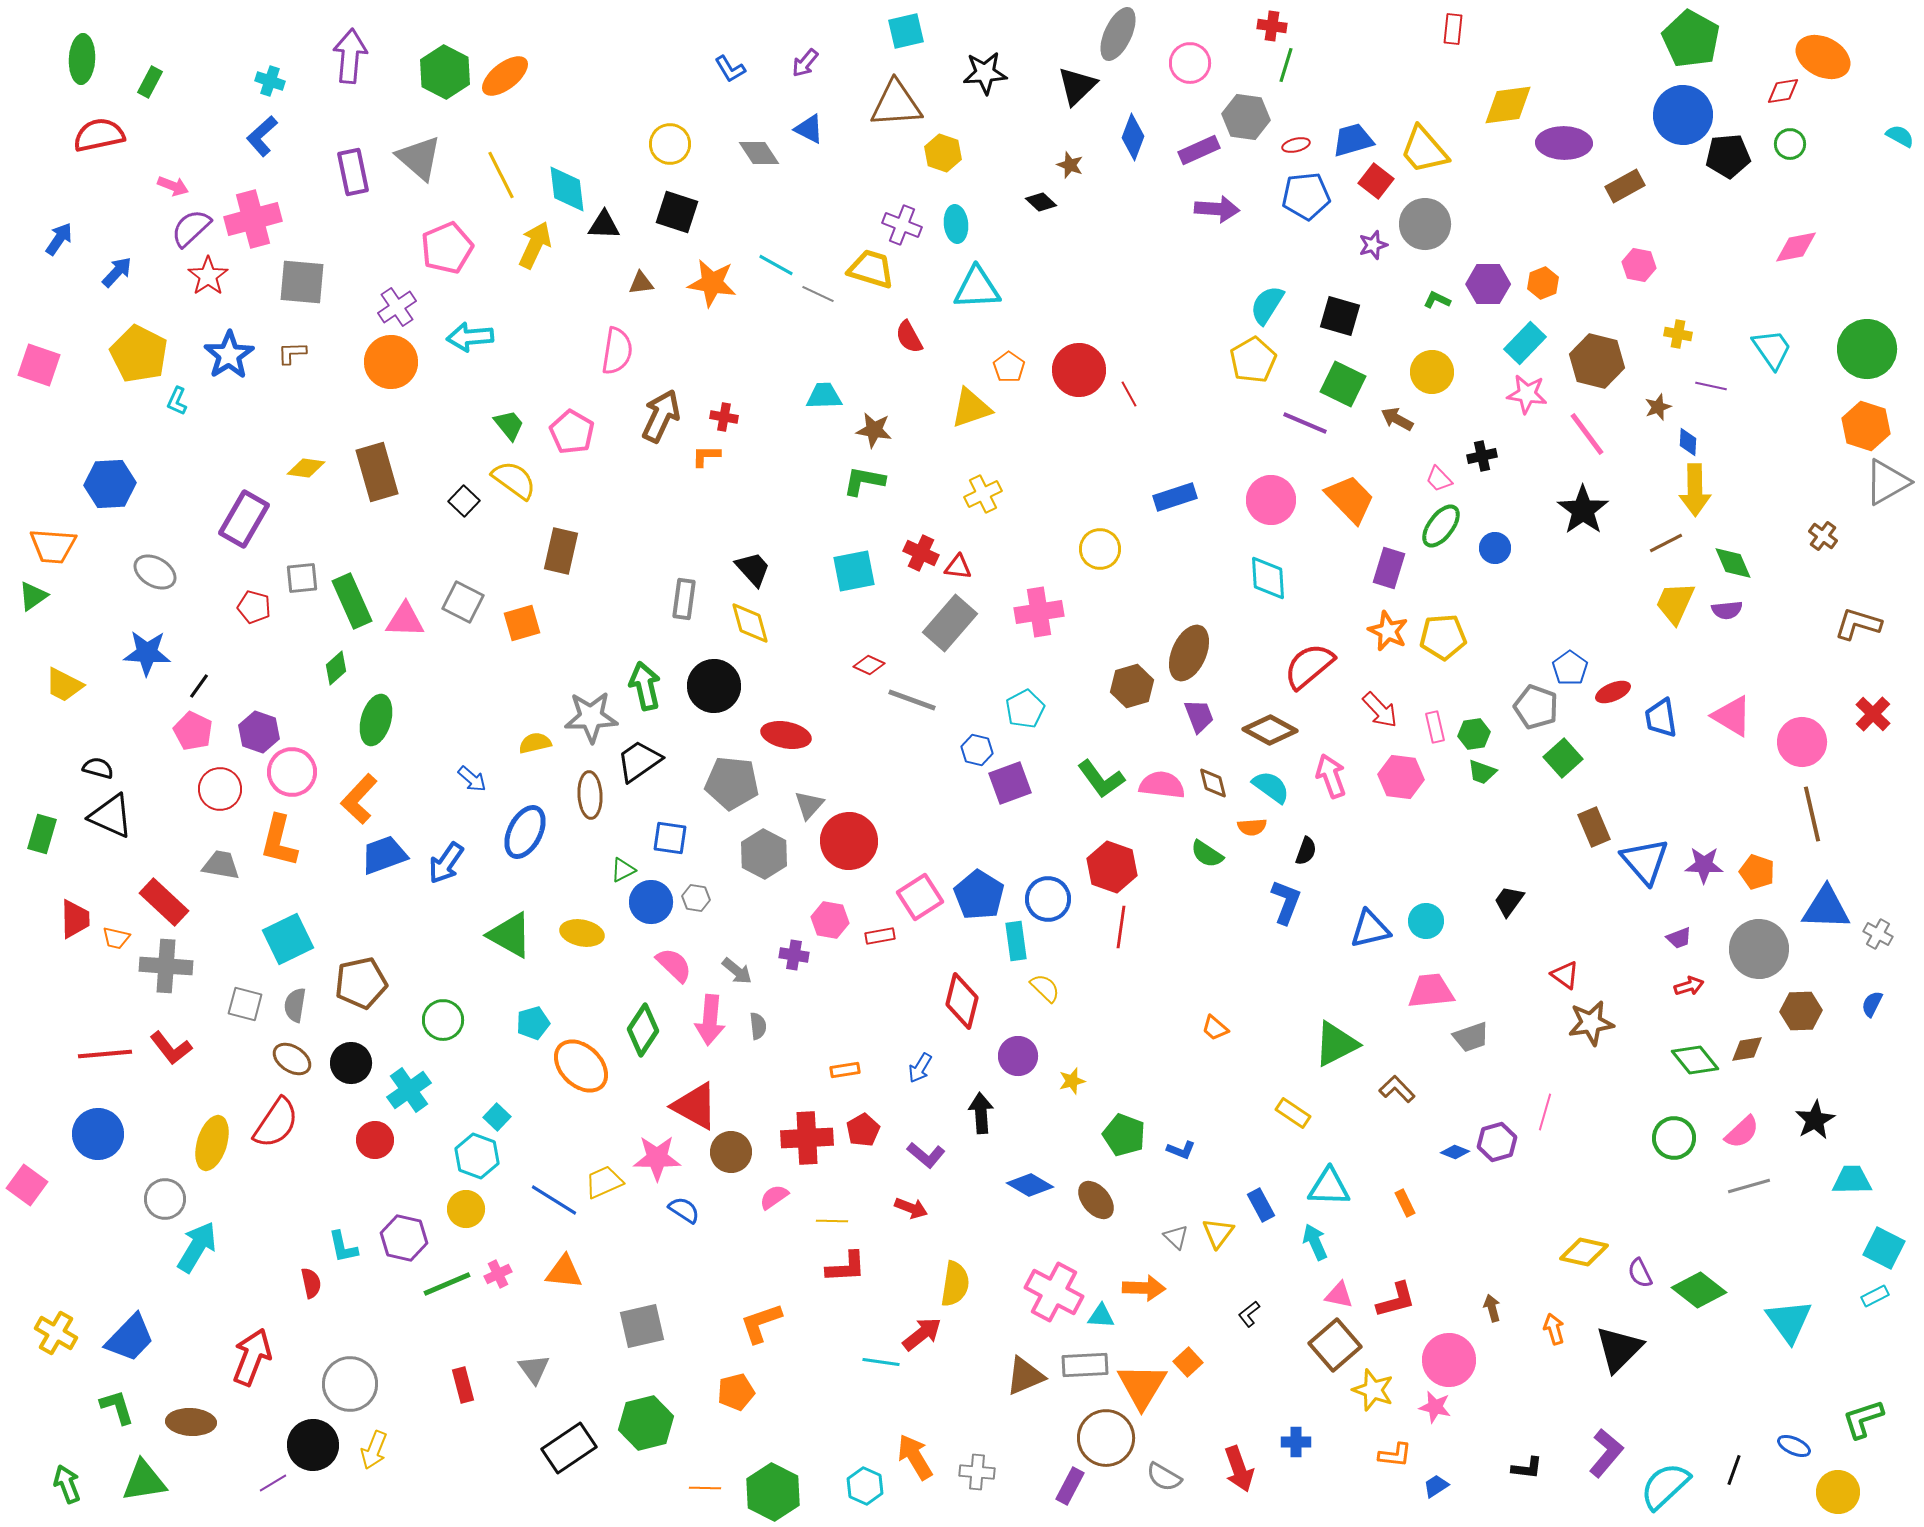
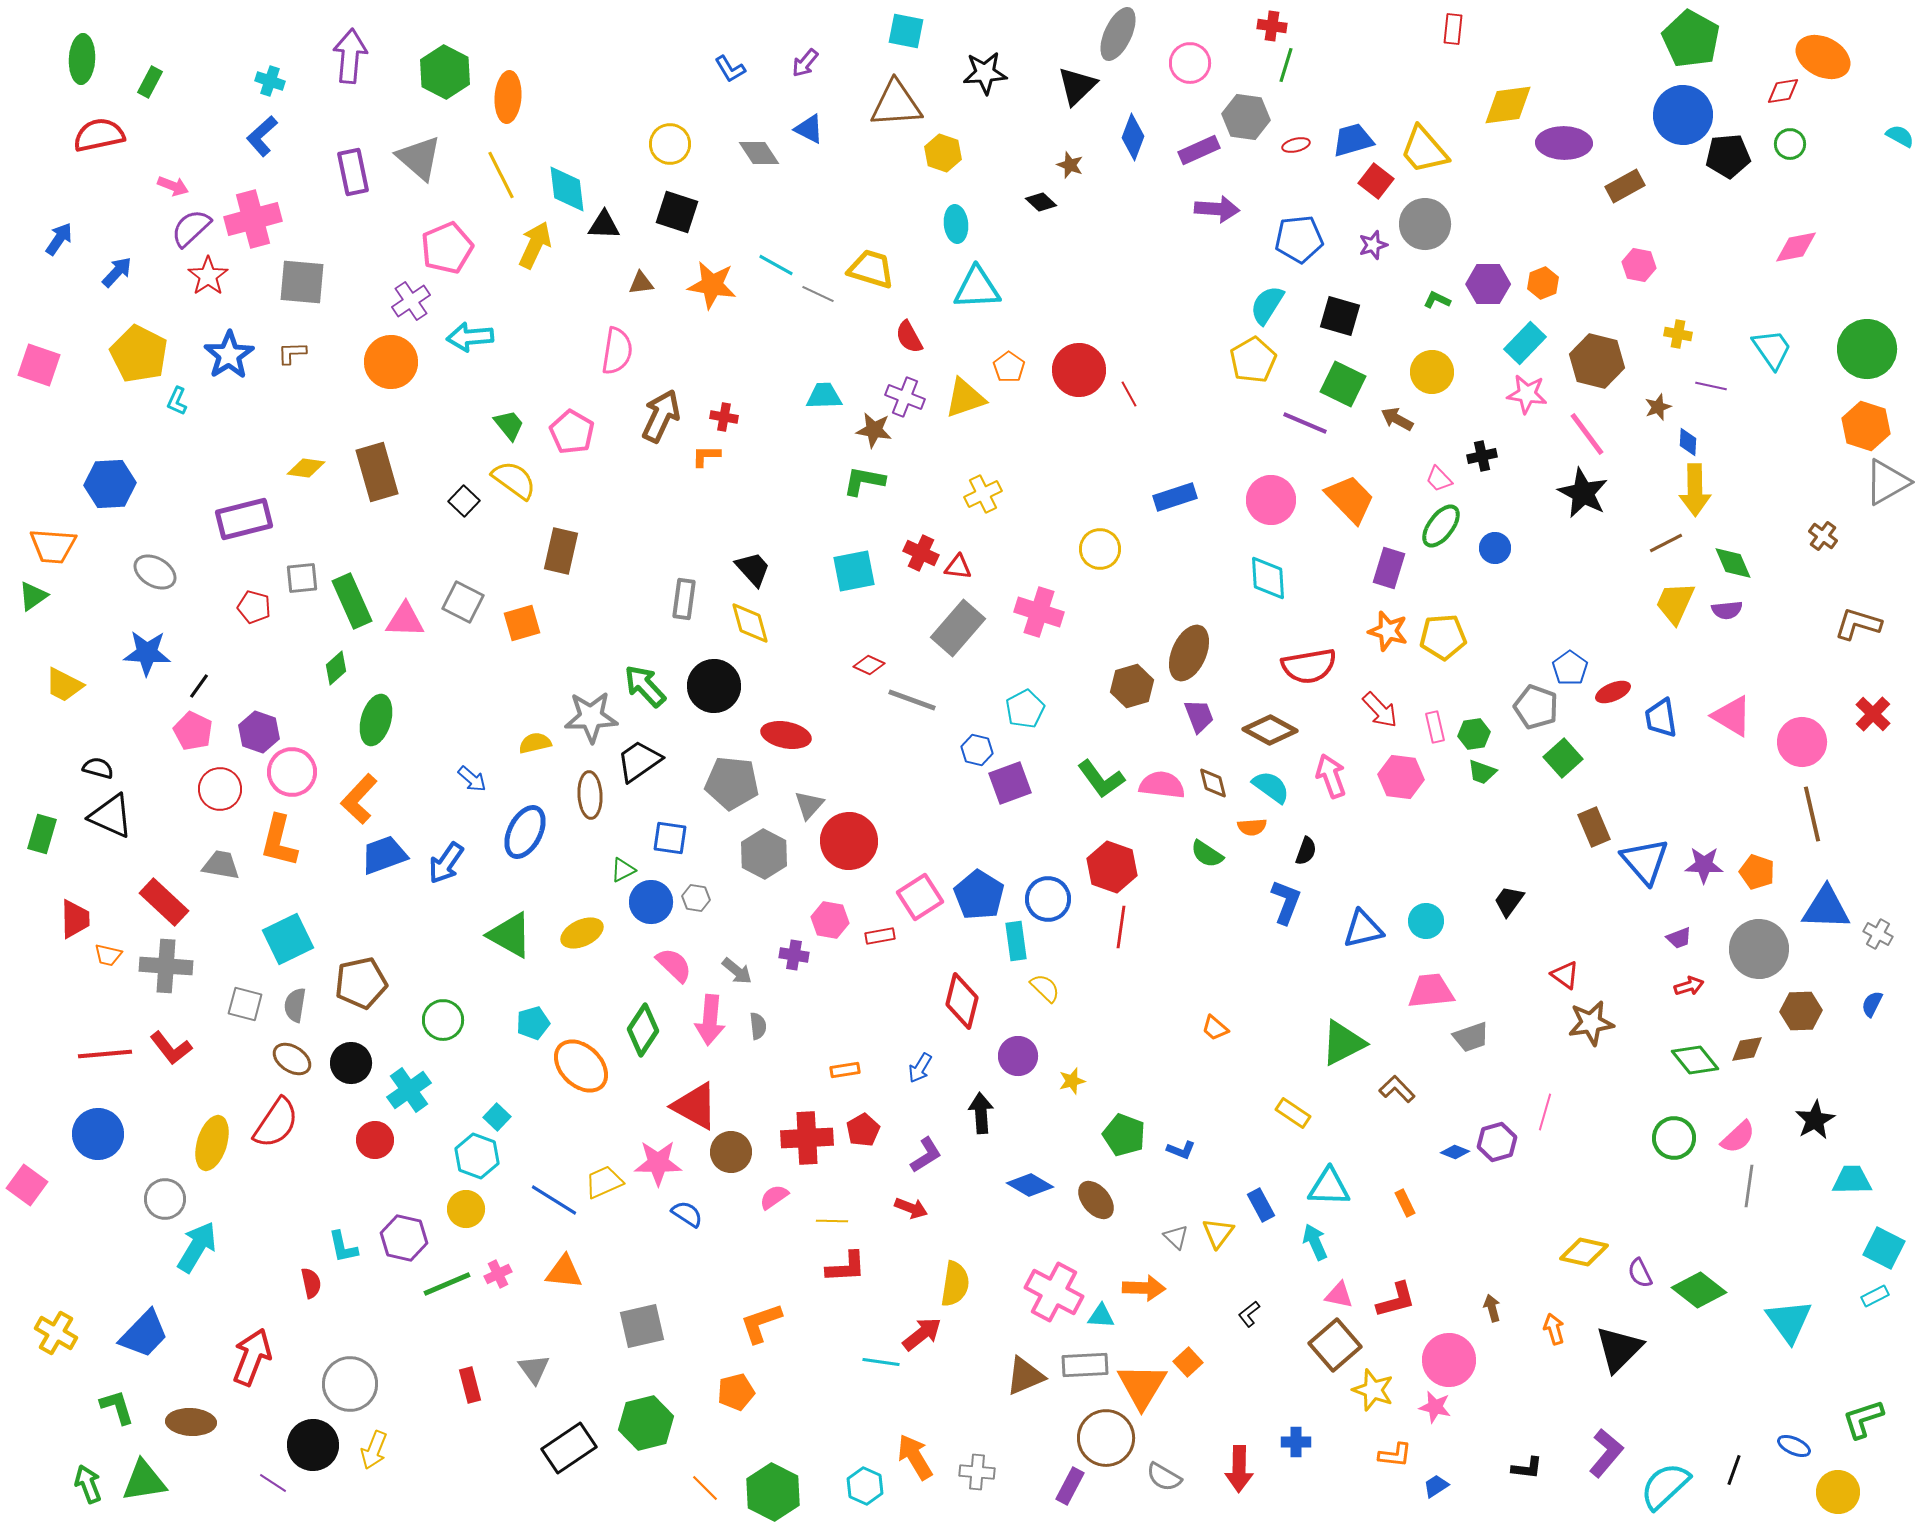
cyan square at (906, 31): rotated 24 degrees clockwise
orange ellipse at (505, 76): moved 3 px right, 21 px down; rotated 48 degrees counterclockwise
blue pentagon at (1306, 196): moved 7 px left, 43 px down
purple cross at (902, 225): moved 3 px right, 172 px down
orange star at (712, 283): moved 2 px down
purple cross at (397, 307): moved 14 px right, 6 px up
yellow triangle at (971, 408): moved 6 px left, 10 px up
black star at (1583, 510): moved 17 px up; rotated 9 degrees counterclockwise
purple rectangle at (244, 519): rotated 46 degrees clockwise
pink cross at (1039, 612): rotated 27 degrees clockwise
gray rectangle at (950, 623): moved 8 px right, 5 px down
orange star at (1388, 631): rotated 9 degrees counterclockwise
red semicircle at (1309, 666): rotated 150 degrees counterclockwise
green arrow at (645, 686): rotated 30 degrees counterclockwise
blue triangle at (1370, 929): moved 7 px left
yellow ellipse at (582, 933): rotated 36 degrees counterclockwise
orange trapezoid at (116, 938): moved 8 px left, 17 px down
green triangle at (1336, 1044): moved 7 px right, 1 px up
pink semicircle at (1742, 1132): moved 4 px left, 5 px down
purple L-shape at (926, 1155): rotated 72 degrees counterclockwise
pink star at (657, 1158): moved 1 px right, 5 px down
gray line at (1749, 1186): rotated 66 degrees counterclockwise
blue semicircle at (684, 1210): moved 3 px right, 4 px down
blue trapezoid at (130, 1338): moved 14 px right, 4 px up
red rectangle at (463, 1385): moved 7 px right
red arrow at (1239, 1469): rotated 21 degrees clockwise
purple line at (273, 1483): rotated 64 degrees clockwise
green arrow at (67, 1484): moved 21 px right
orange line at (705, 1488): rotated 44 degrees clockwise
